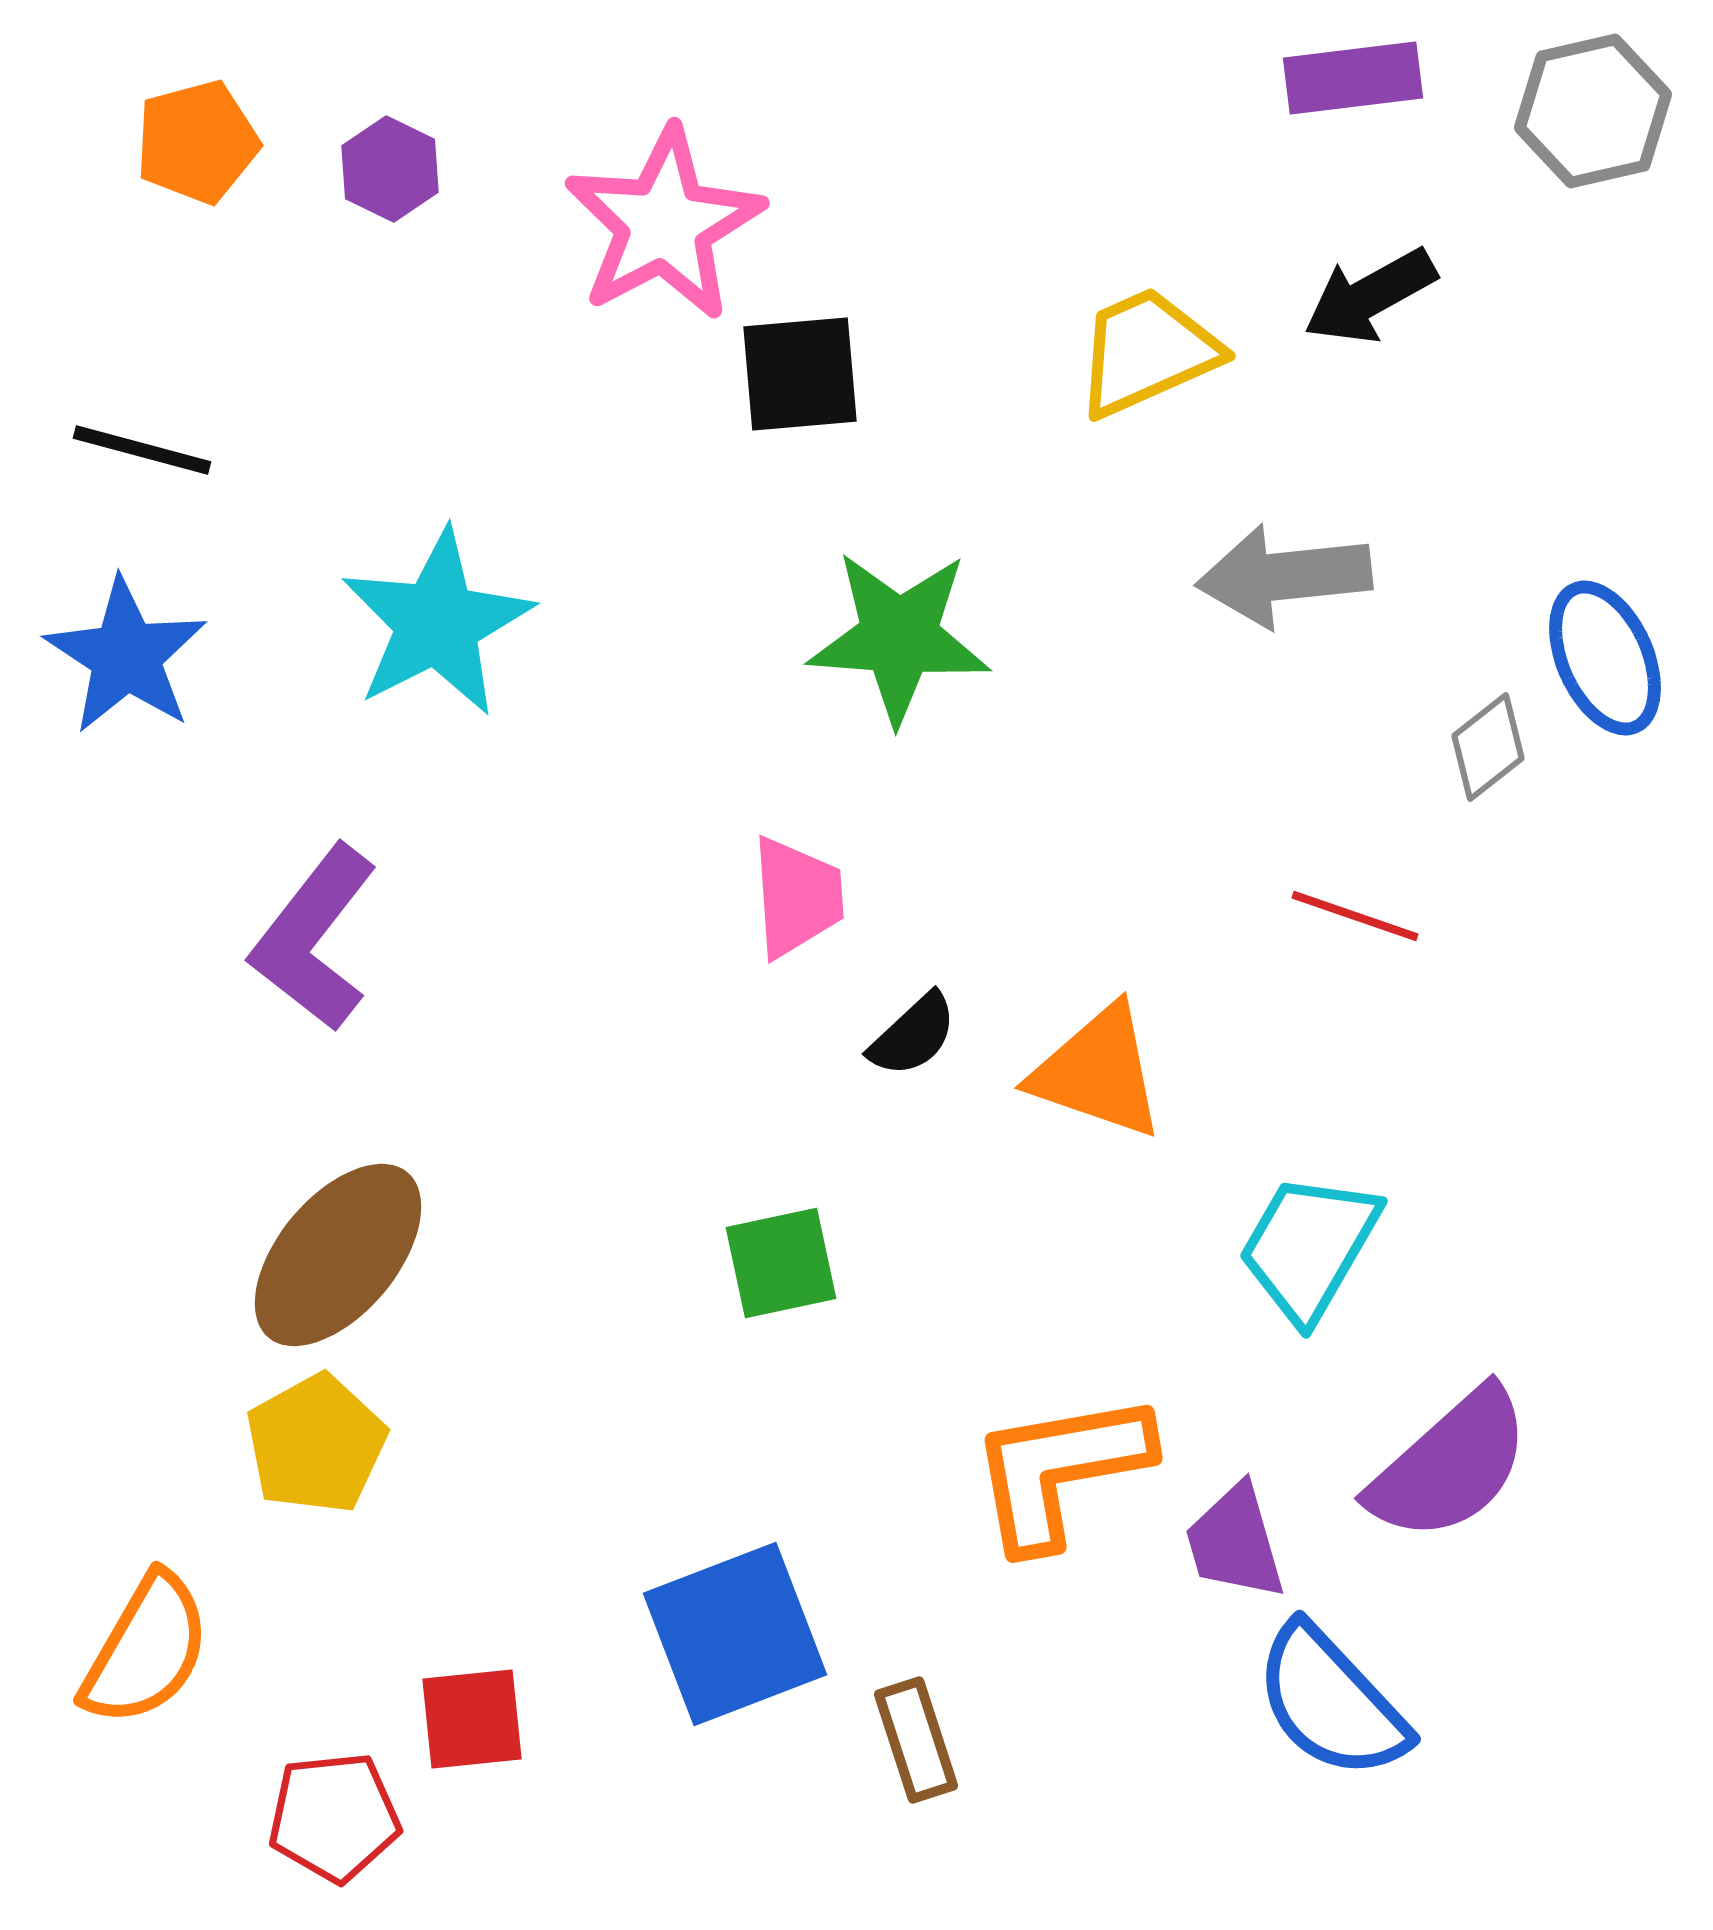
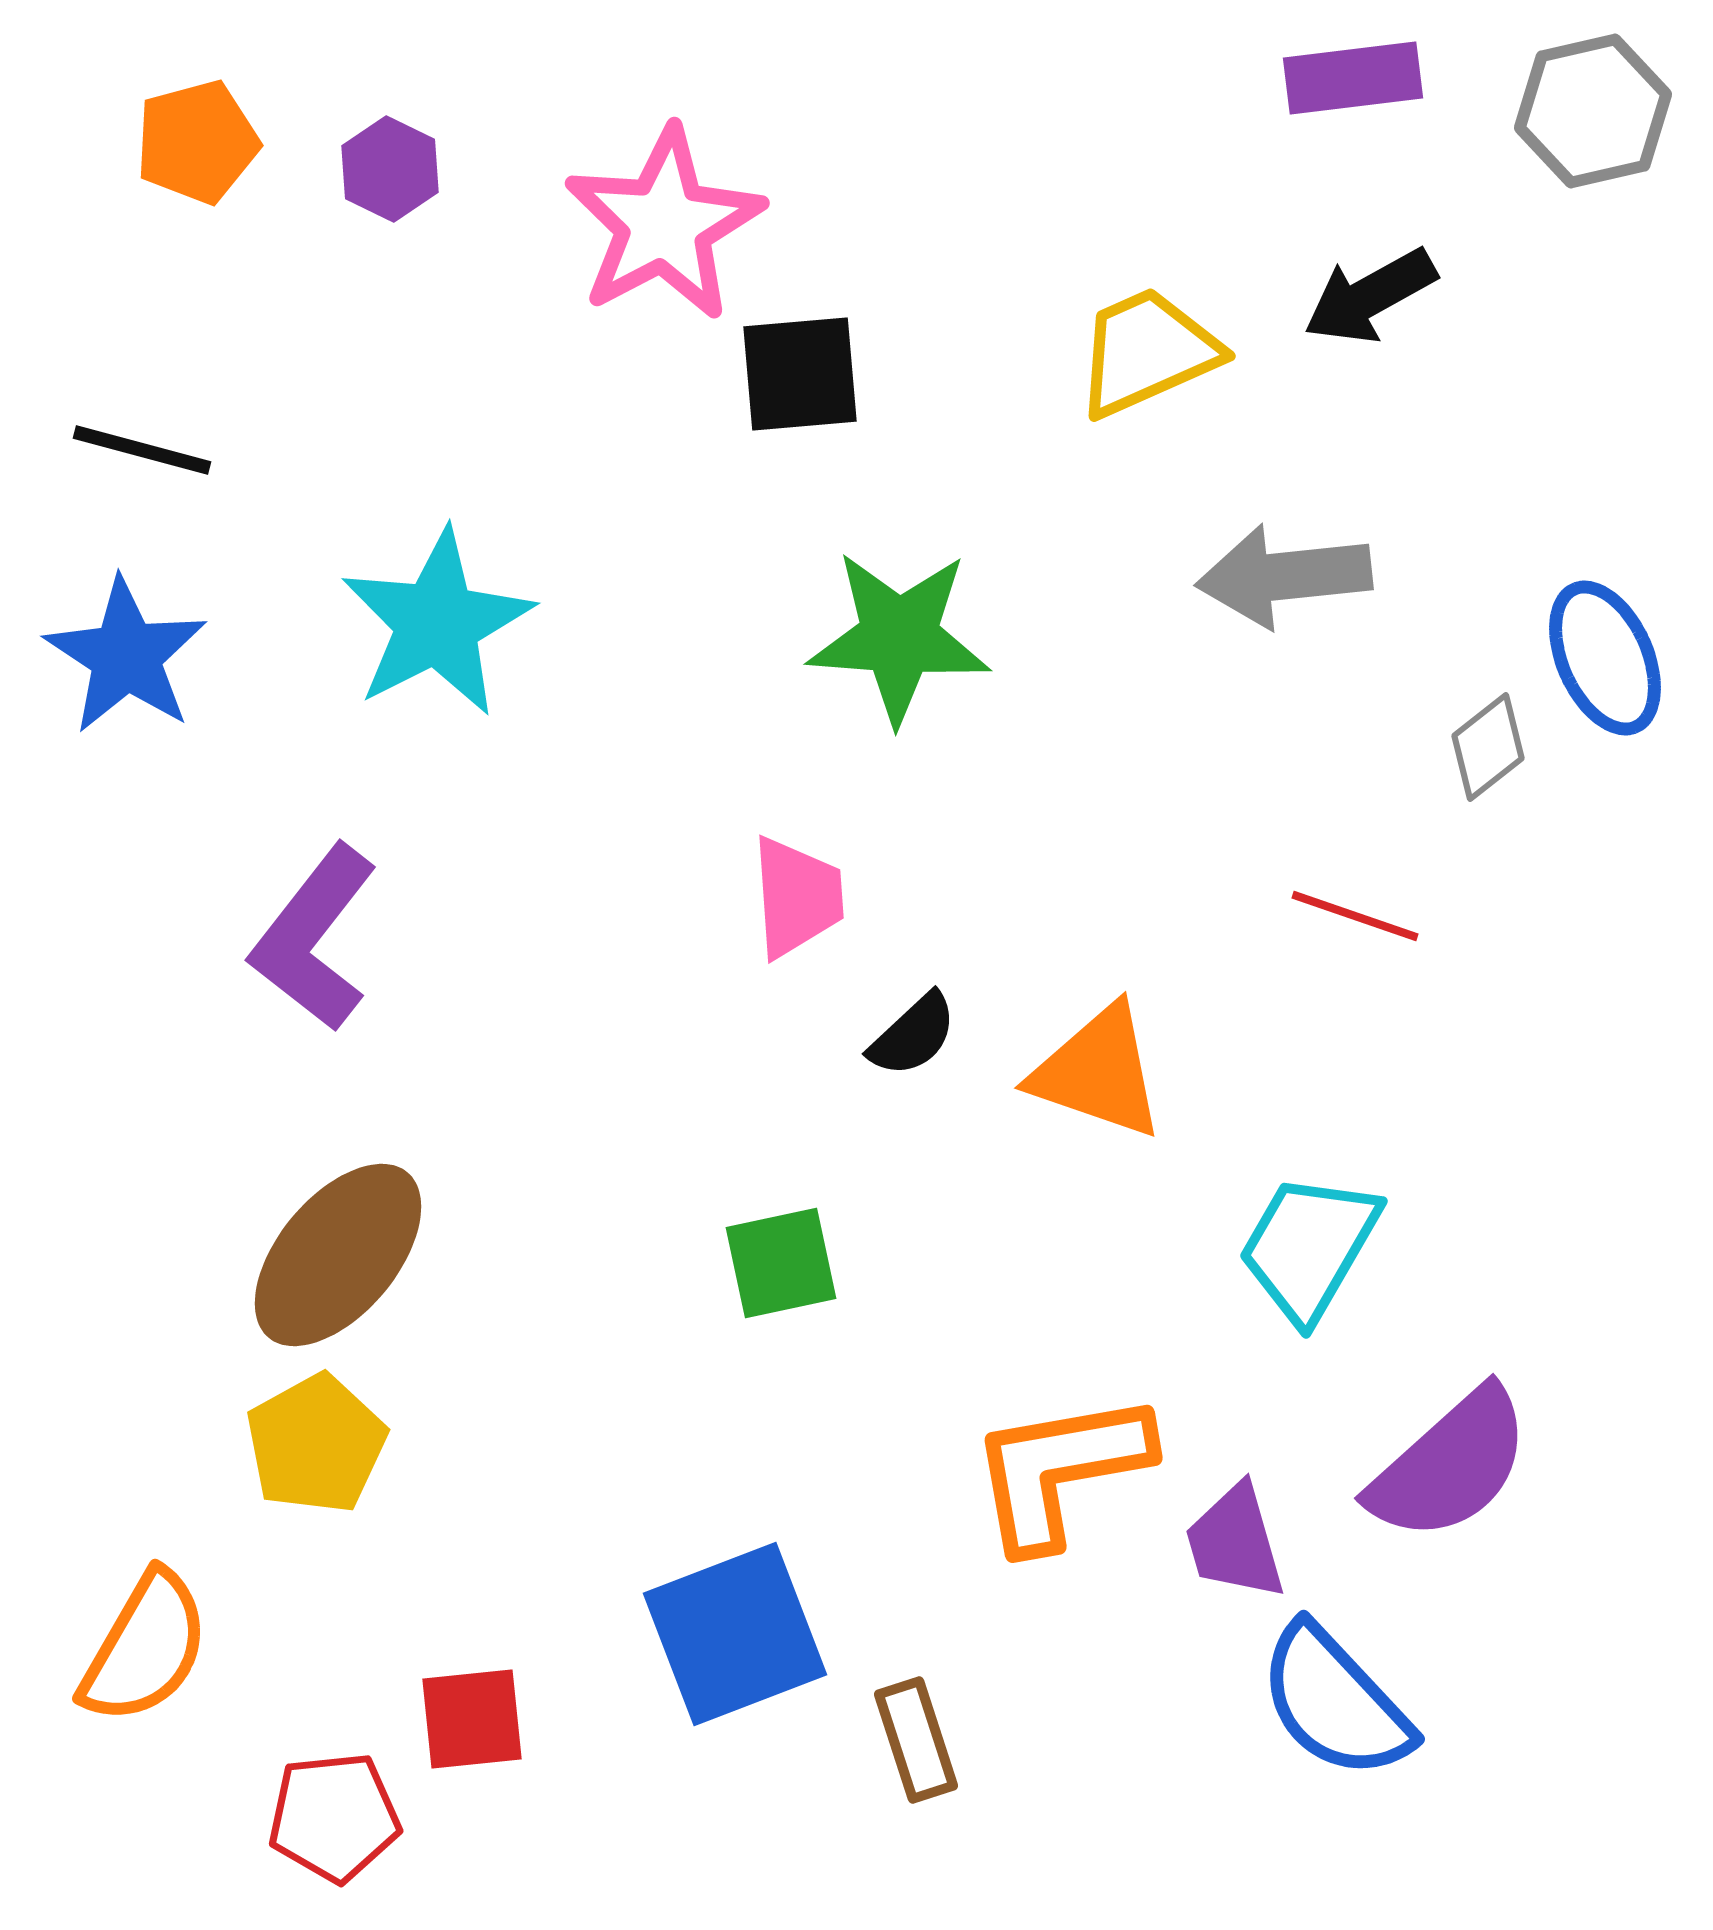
orange semicircle: moved 1 px left, 2 px up
blue semicircle: moved 4 px right
